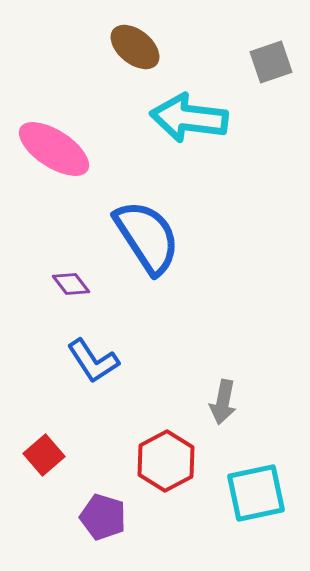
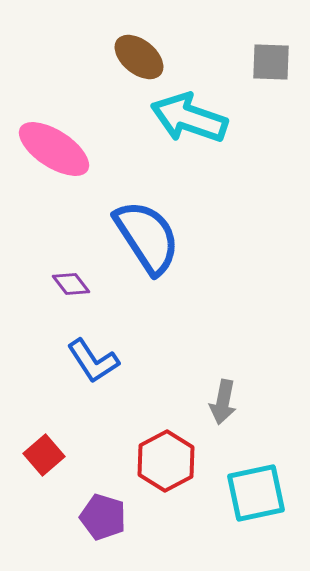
brown ellipse: moved 4 px right, 10 px down
gray square: rotated 21 degrees clockwise
cyan arrow: rotated 12 degrees clockwise
